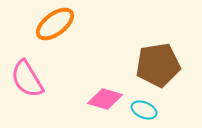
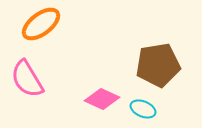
orange ellipse: moved 14 px left
pink diamond: moved 3 px left; rotated 8 degrees clockwise
cyan ellipse: moved 1 px left, 1 px up
